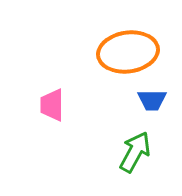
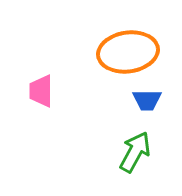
blue trapezoid: moved 5 px left
pink trapezoid: moved 11 px left, 14 px up
